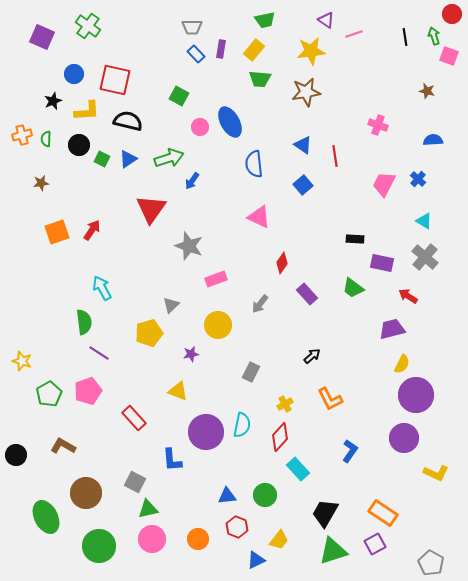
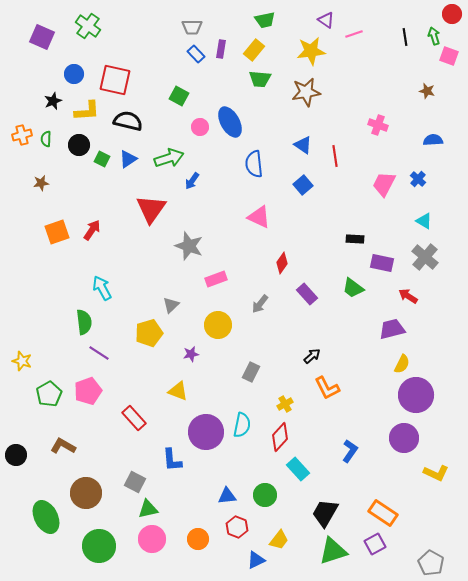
orange L-shape at (330, 399): moved 3 px left, 11 px up
